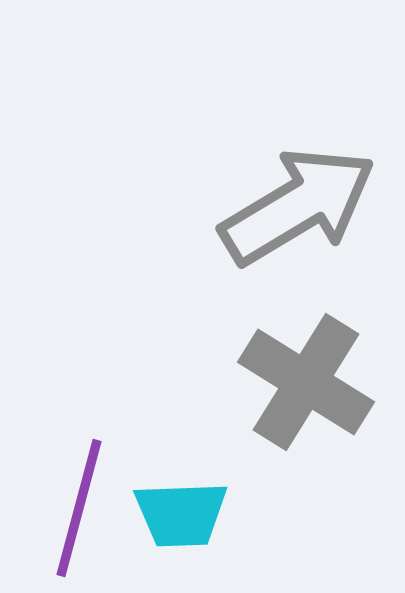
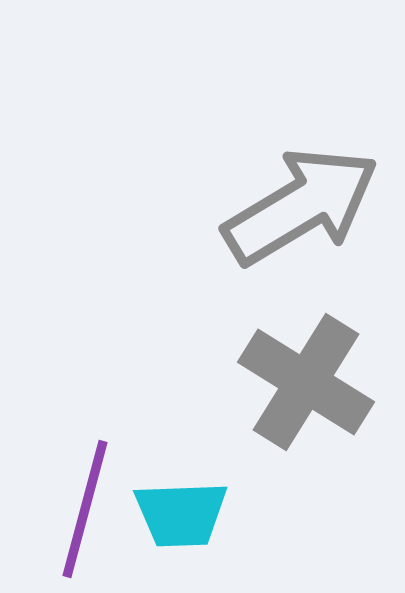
gray arrow: moved 3 px right
purple line: moved 6 px right, 1 px down
